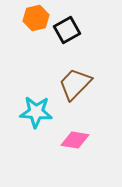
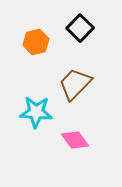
orange hexagon: moved 24 px down
black square: moved 13 px right, 2 px up; rotated 16 degrees counterclockwise
pink diamond: rotated 44 degrees clockwise
